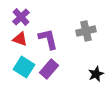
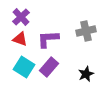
purple L-shape: rotated 80 degrees counterclockwise
purple rectangle: moved 2 px up
black star: moved 10 px left
